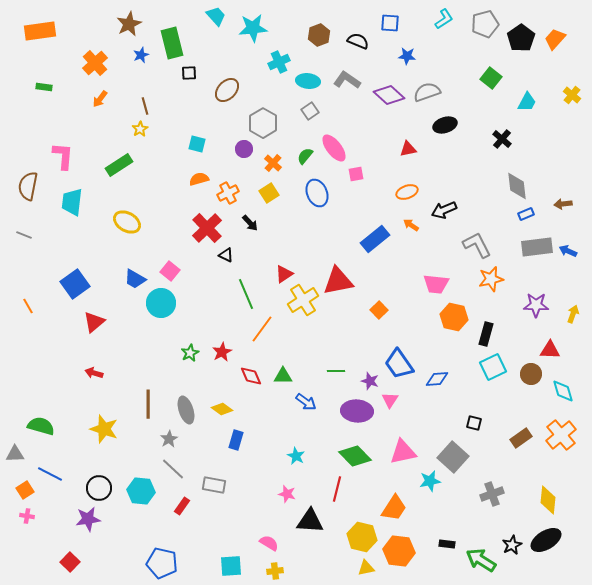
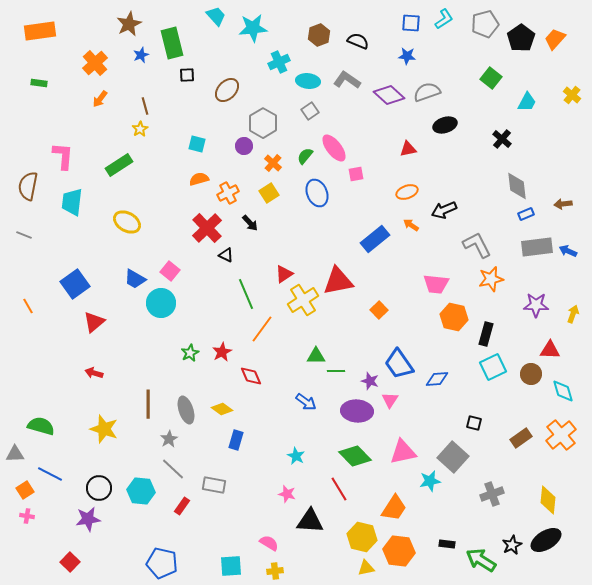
blue square at (390, 23): moved 21 px right
black square at (189, 73): moved 2 px left, 2 px down
green rectangle at (44, 87): moved 5 px left, 4 px up
purple circle at (244, 149): moved 3 px up
green triangle at (283, 376): moved 33 px right, 20 px up
red line at (337, 489): moved 2 px right; rotated 45 degrees counterclockwise
